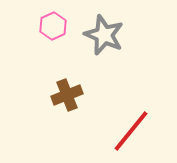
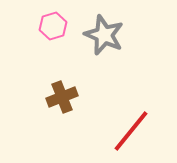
pink hexagon: rotated 8 degrees clockwise
brown cross: moved 5 px left, 2 px down
